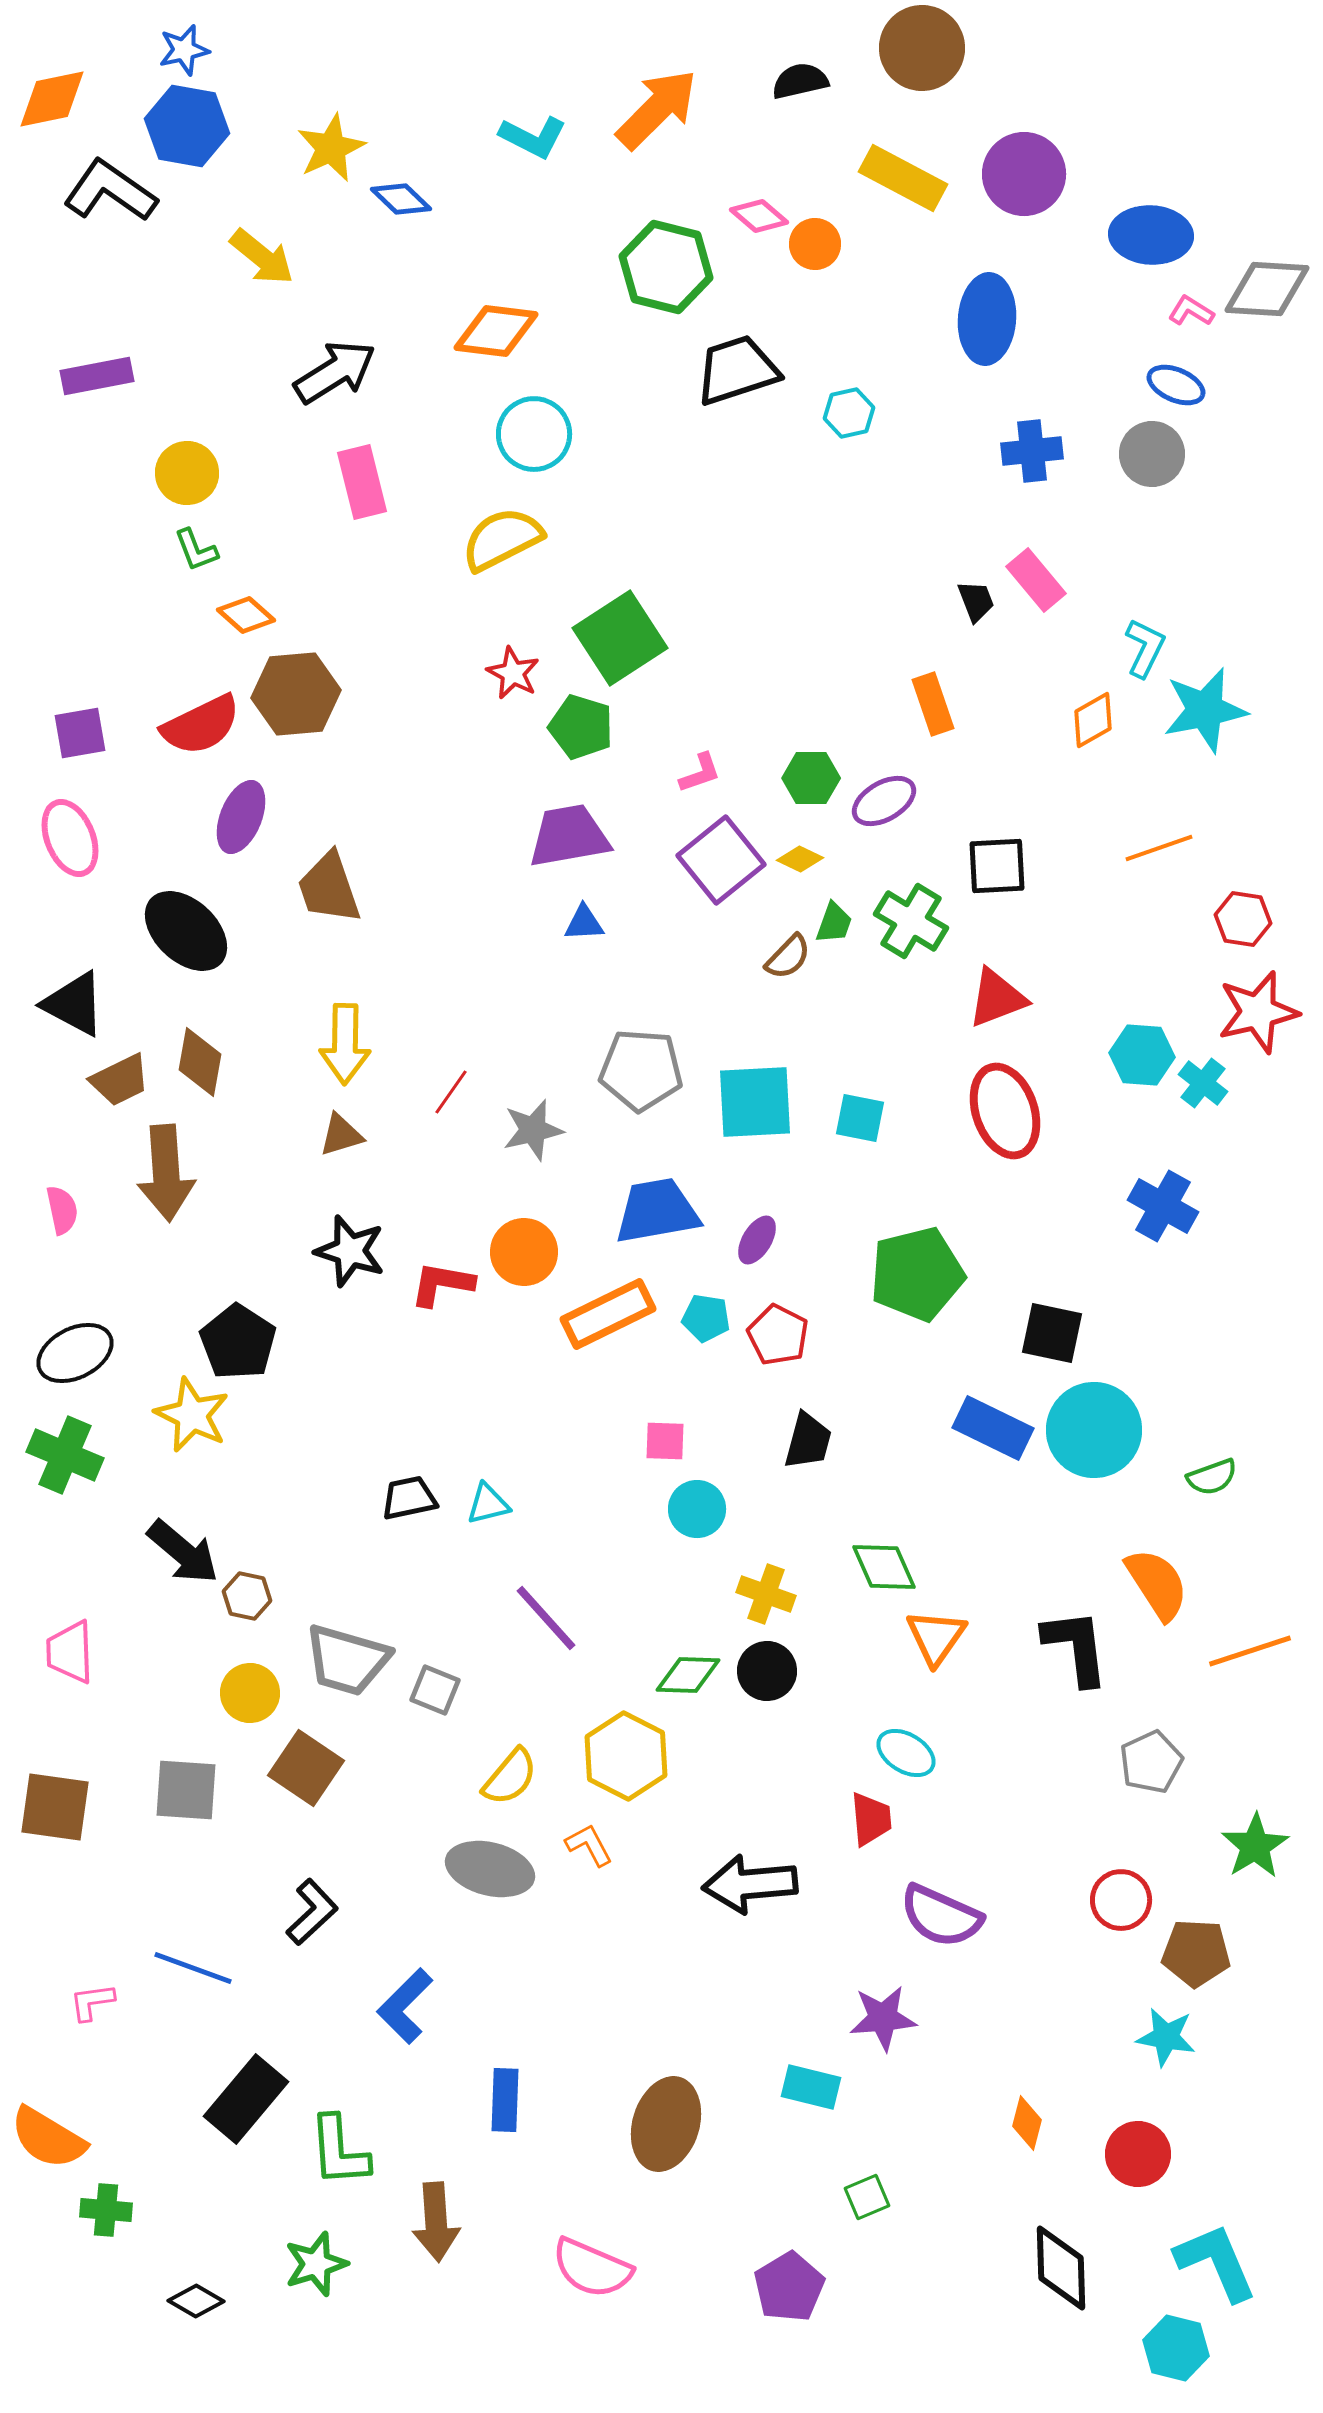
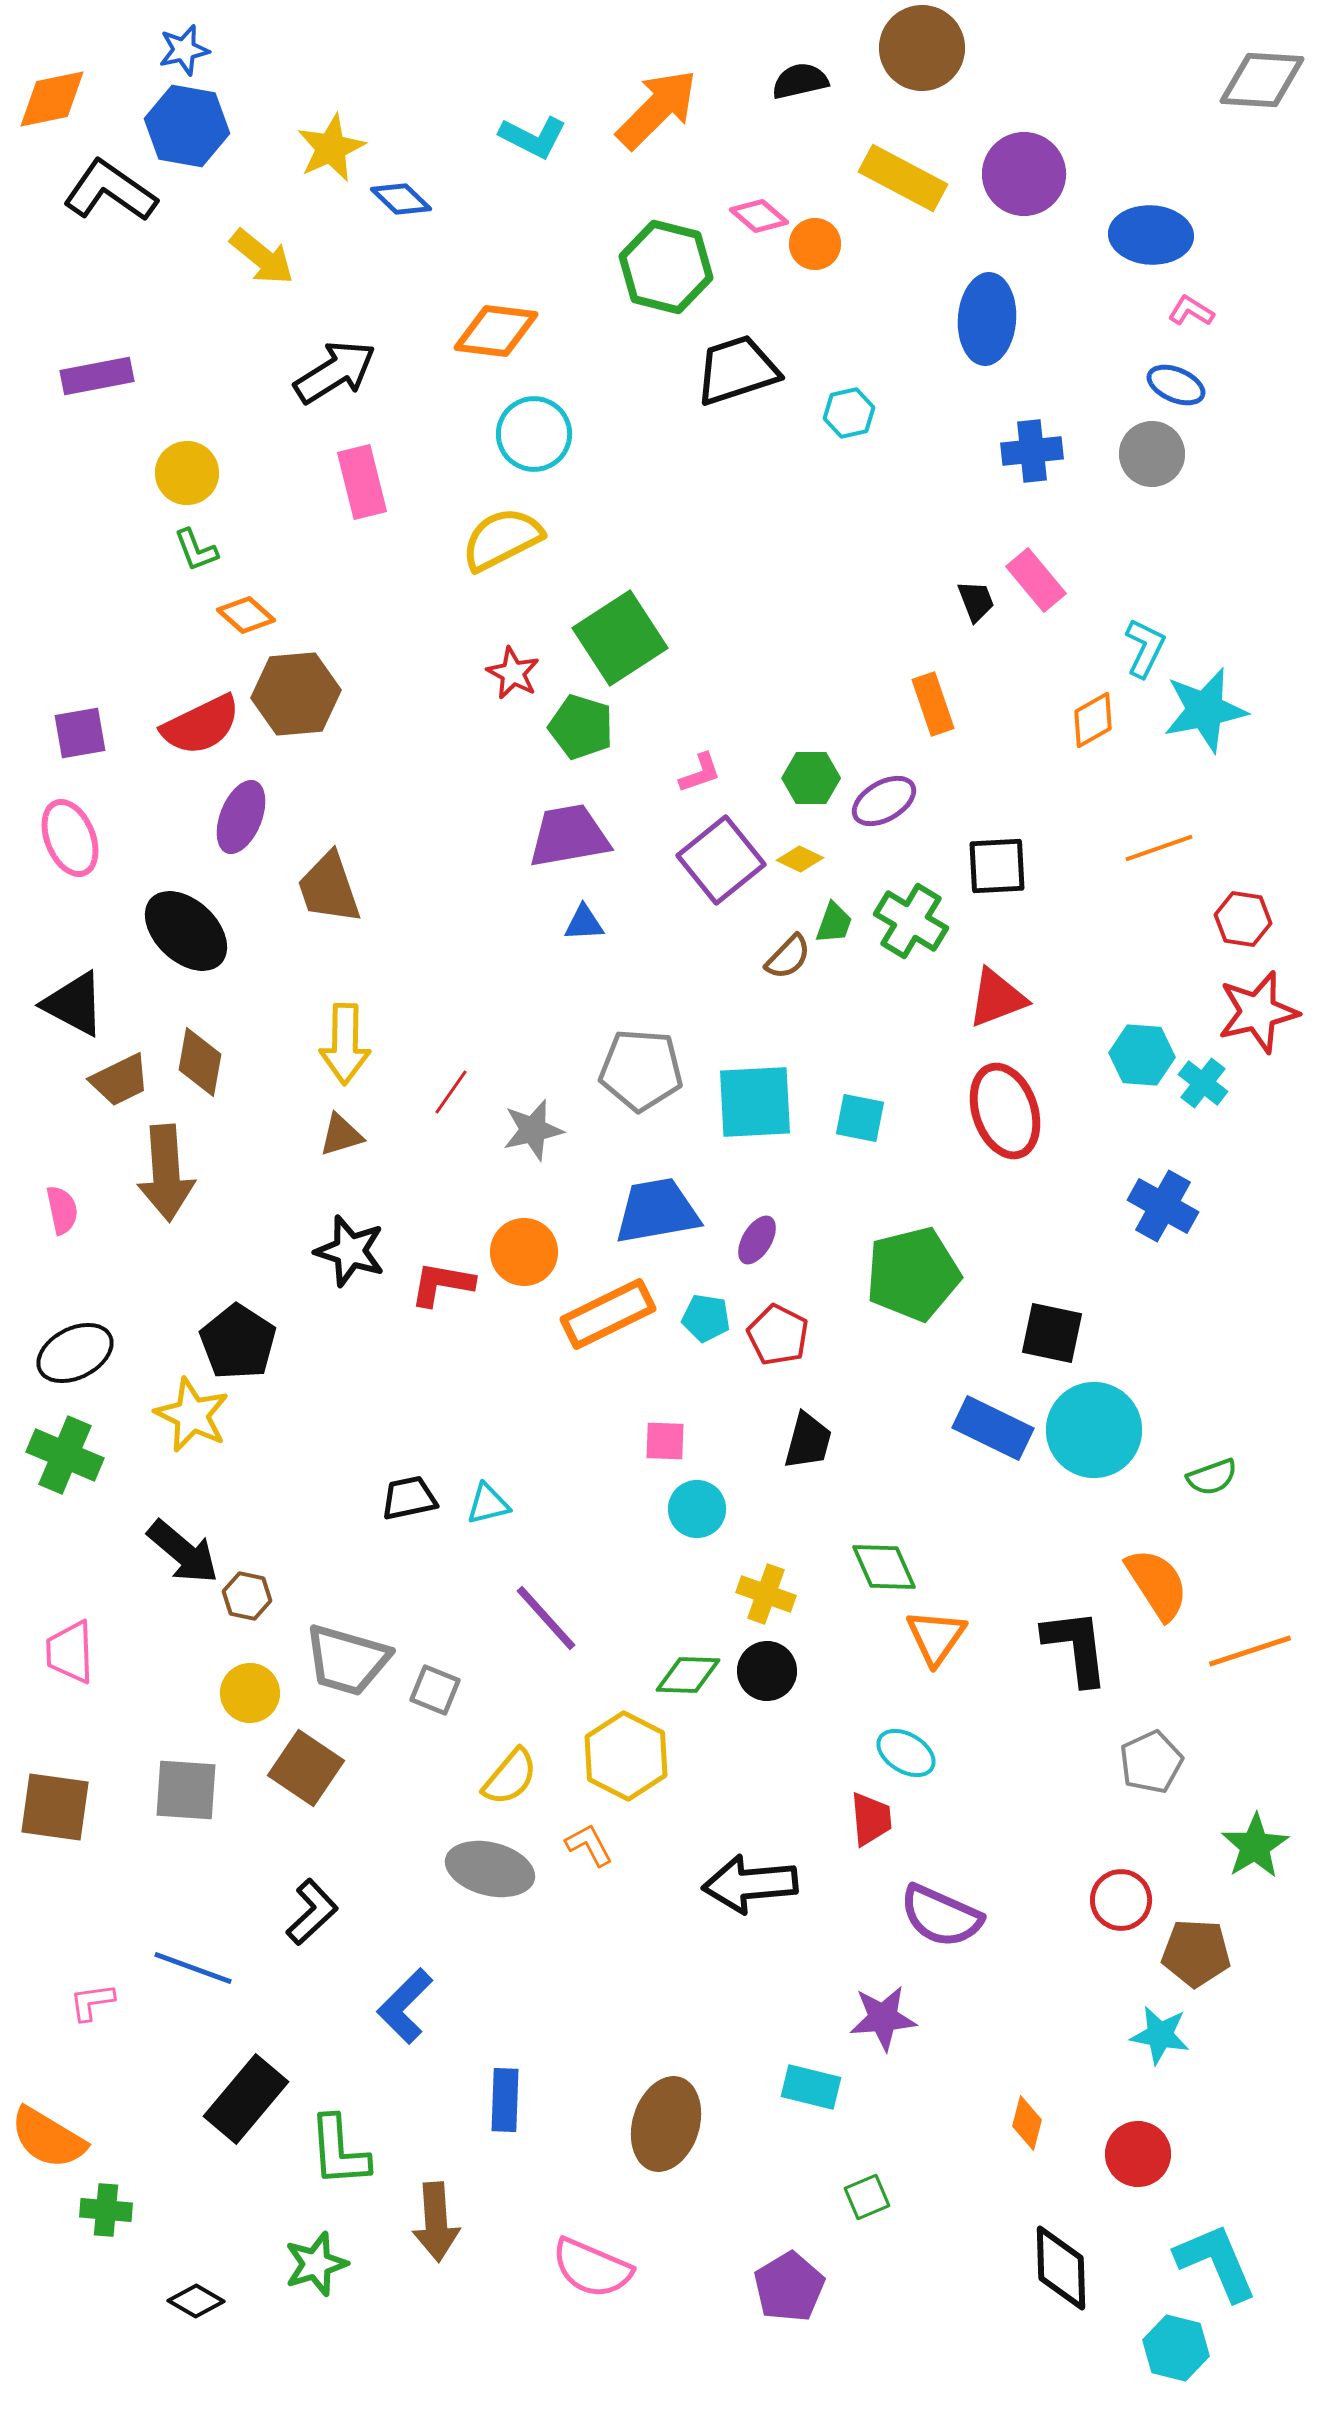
gray diamond at (1267, 289): moved 5 px left, 209 px up
green pentagon at (917, 1274): moved 4 px left
cyan star at (1166, 2037): moved 6 px left, 2 px up
